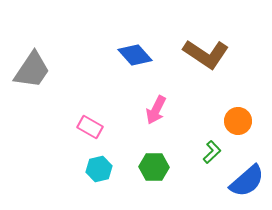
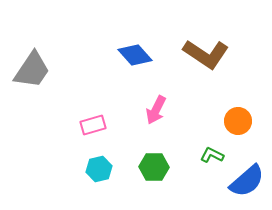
pink rectangle: moved 3 px right, 2 px up; rotated 45 degrees counterclockwise
green L-shape: moved 3 px down; rotated 110 degrees counterclockwise
